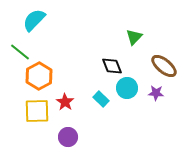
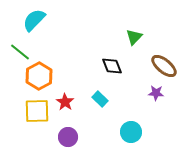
cyan circle: moved 4 px right, 44 px down
cyan rectangle: moved 1 px left
